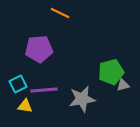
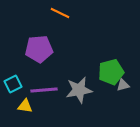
cyan square: moved 5 px left
gray star: moved 3 px left, 9 px up
